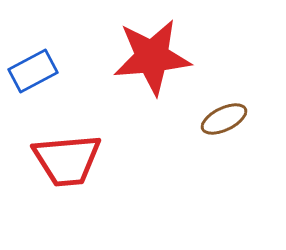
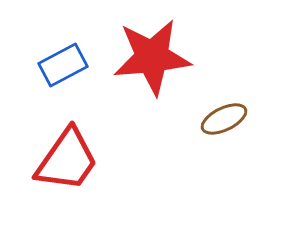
blue rectangle: moved 30 px right, 6 px up
red trapezoid: rotated 50 degrees counterclockwise
